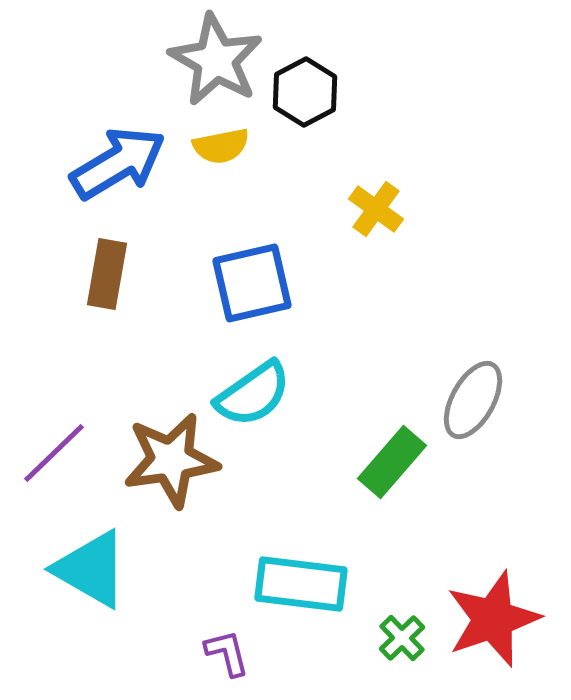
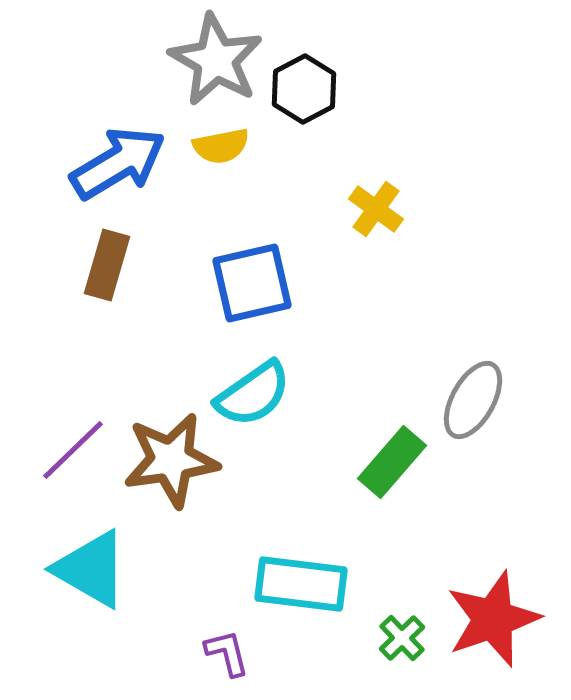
black hexagon: moved 1 px left, 3 px up
brown rectangle: moved 9 px up; rotated 6 degrees clockwise
purple line: moved 19 px right, 3 px up
